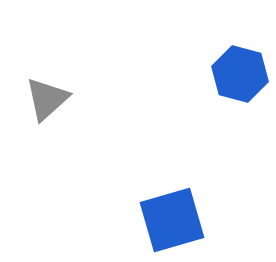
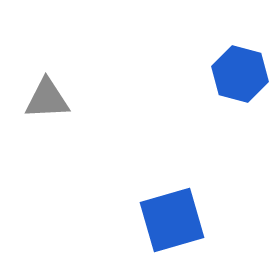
gray triangle: rotated 39 degrees clockwise
